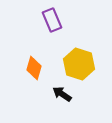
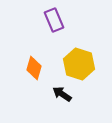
purple rectangle: moved 2 px right
